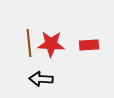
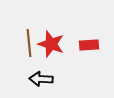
red star: rotated 16 degrees clockwise
